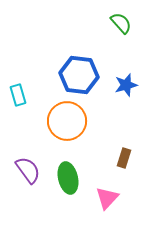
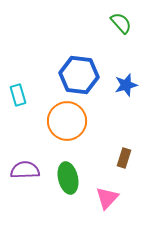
purple semicircle: moved 3 px left; rotated 56 degrees counterclockwise
